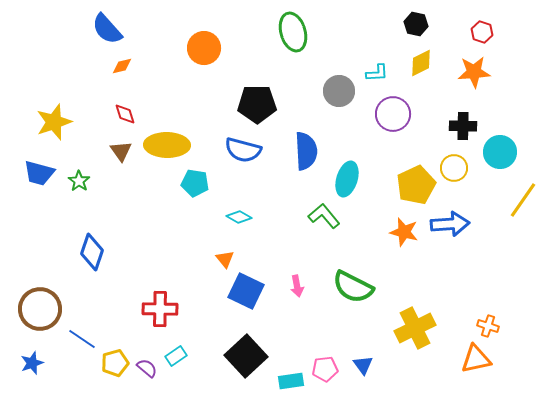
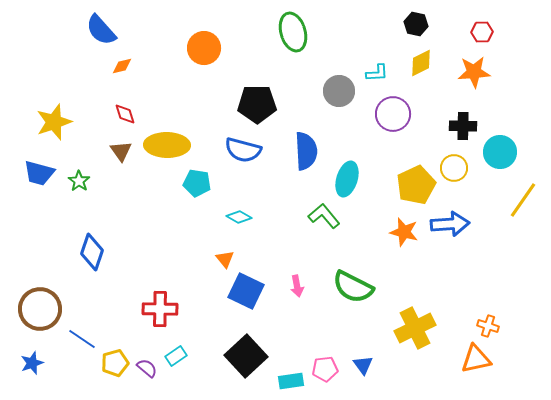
blue semicircle at (107, 29): moved 6 px left, 1 px down
red hexagon at (482, 32): rotated 20 degrees counterclockwise
cyan pentagon at (195, 183): moved 2 px right
